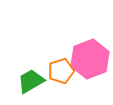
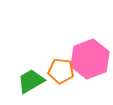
orange pentagon: rotated 25 degrees clockwise
